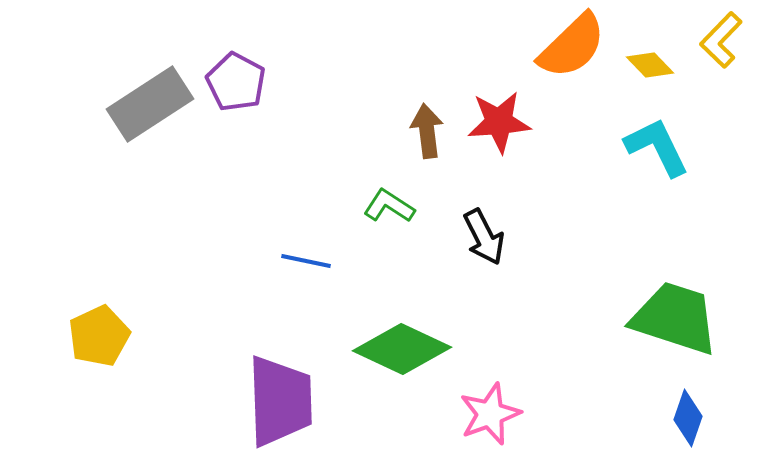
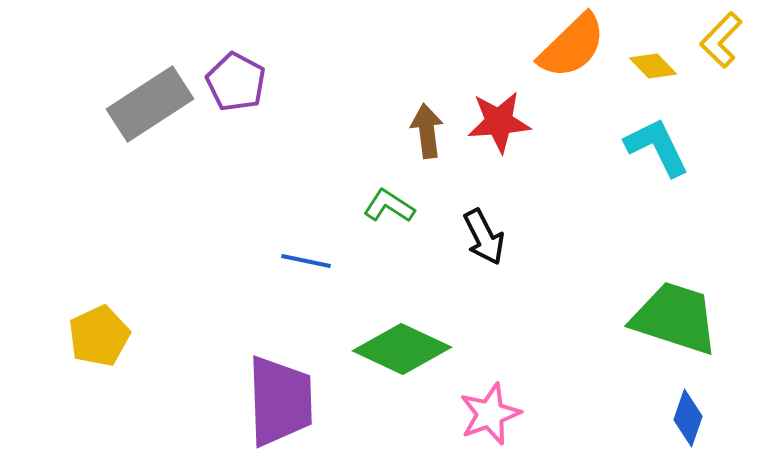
yellow diamond: moved 3 px right, 1 px down
